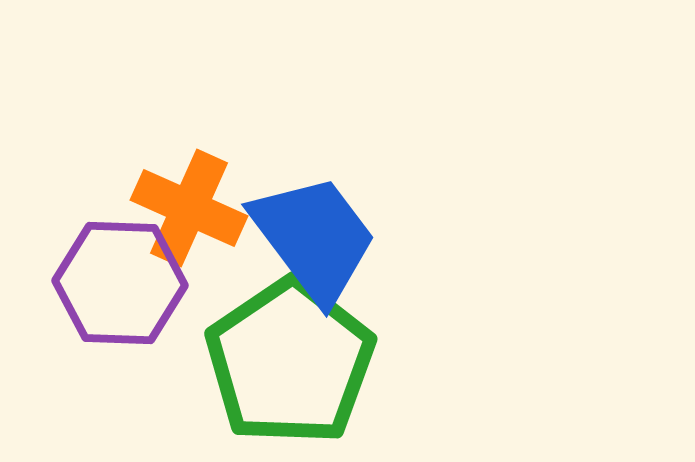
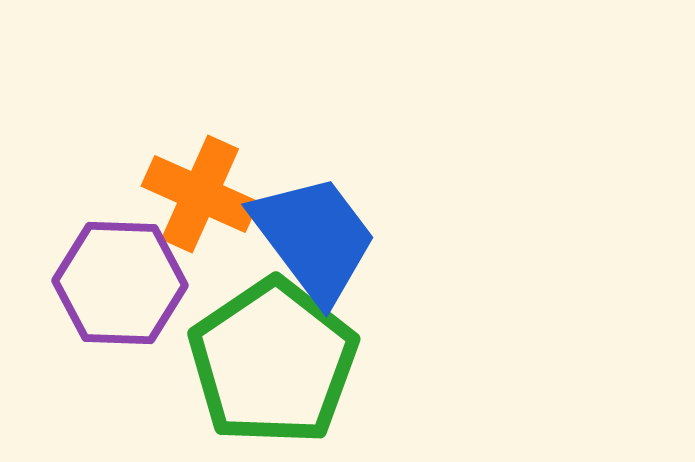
orange cross: moved 11 px right, 14 px up
green pentagon: moved 17 px left
